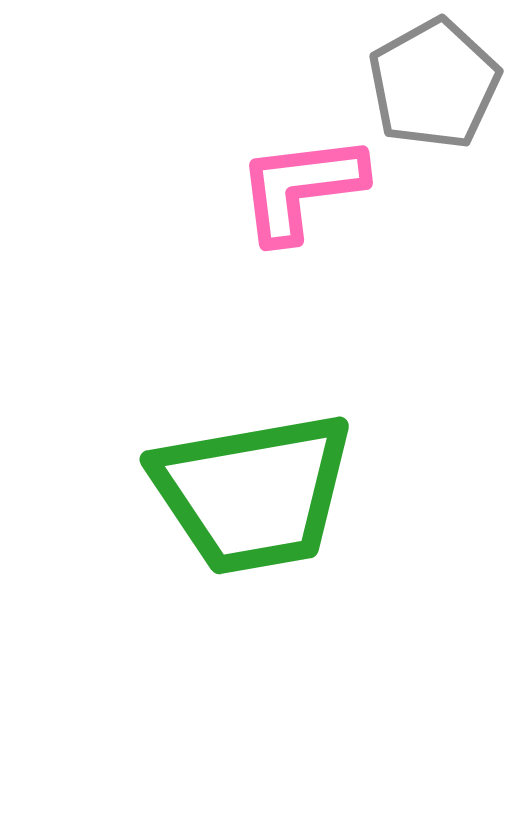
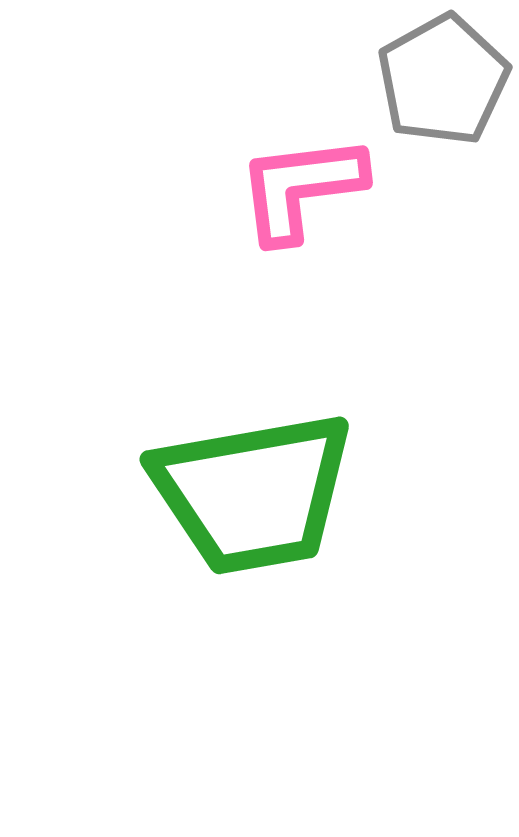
gray pentagon: moved 9 px right, 4 px up
